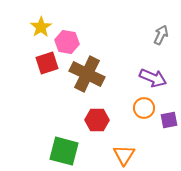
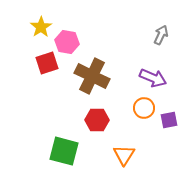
brown cross: moved 5 px right, 2 px down
